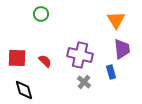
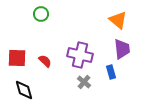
orange triangle: moved 2 px right; rotated 18 degrees counterclockwise
